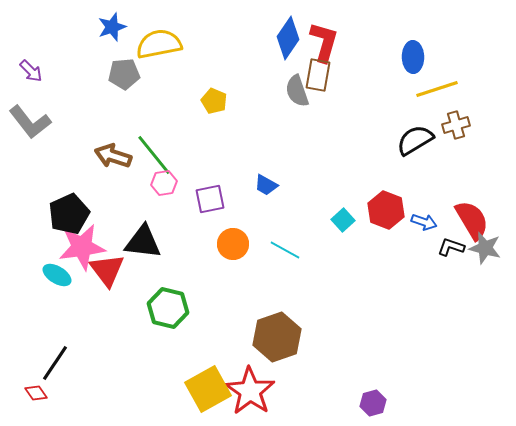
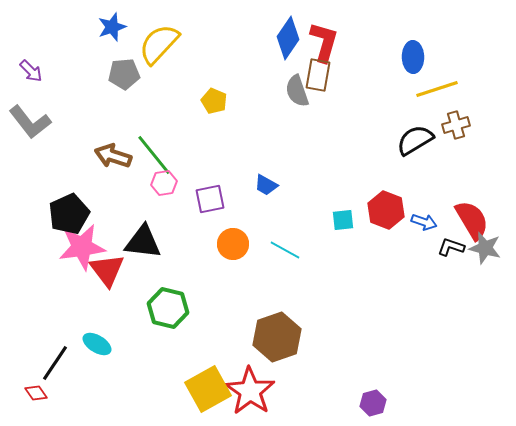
yellow semicircle: rotated 36 degrees counterclockwise
cyan square: rotated 35 degrees clockwise
cyan ellipse: moved 40 px right, 69 px down
